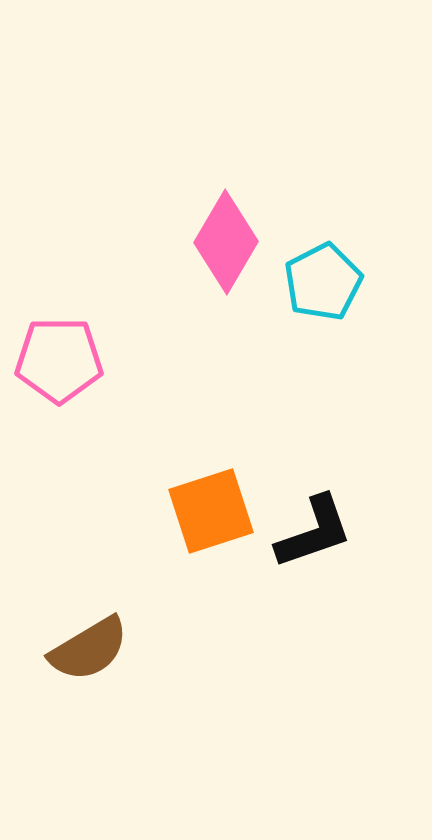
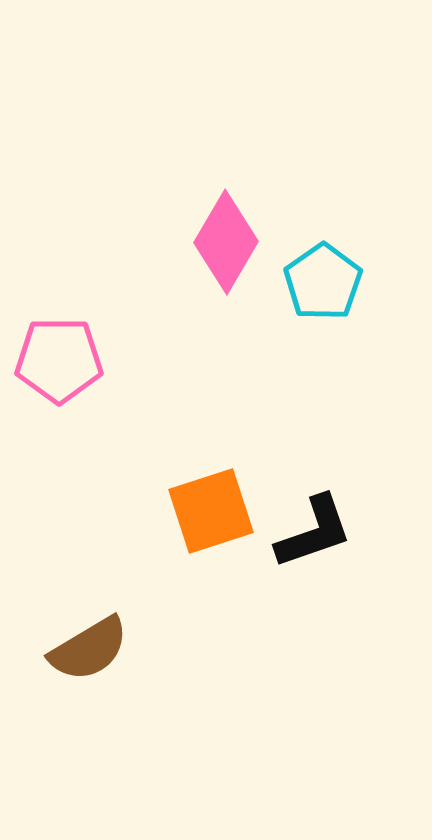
cyan pentagon: rotated 8 degrees counterclockwise
